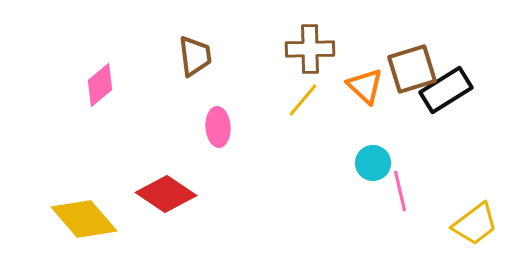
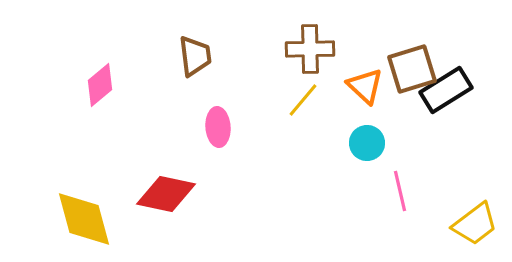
cyan circle: moved 6 px left, 20 px up
red diamond: rotated 22 degrees counterclockwise
yellow diamond: rotated 26 degrees clockwise
